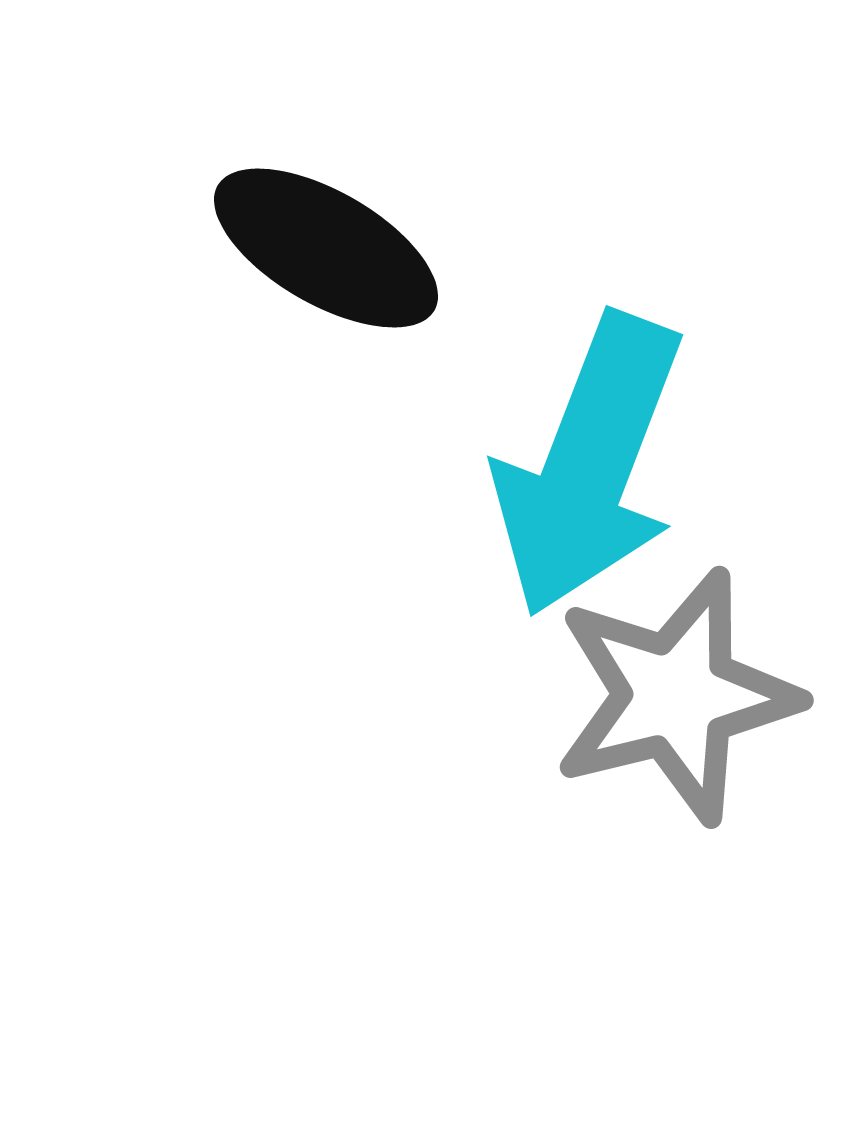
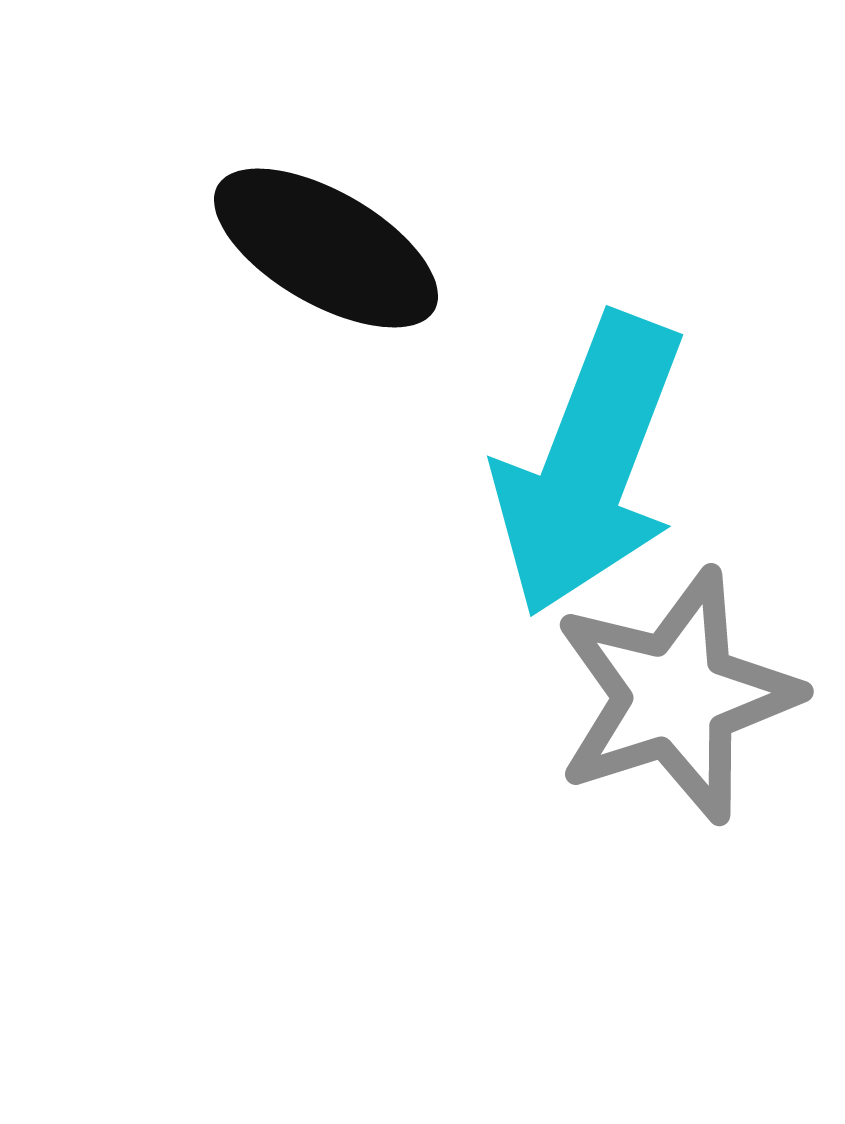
gray star: rotated 4 degrees counterclockwise
